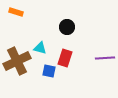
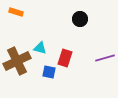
black circle: moved 13 px right, 8 px up
purple line: rotated 12 degrees counterclockwise
blue square: moved 1 px down
